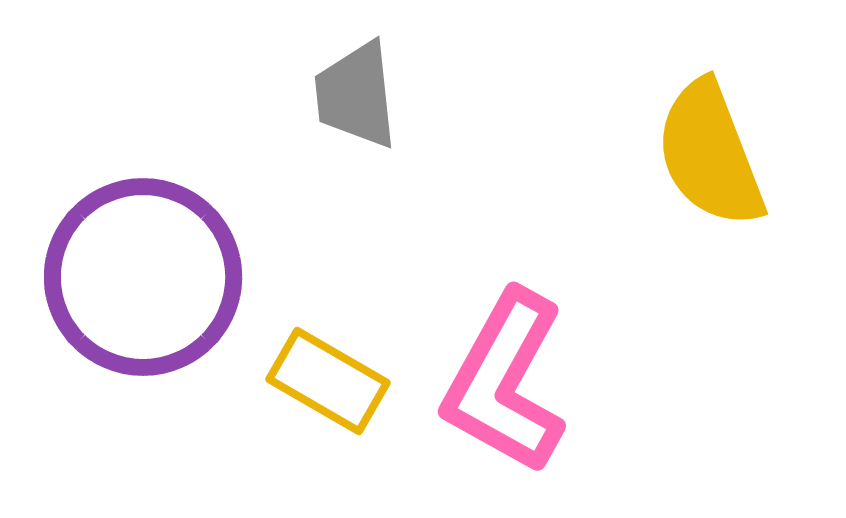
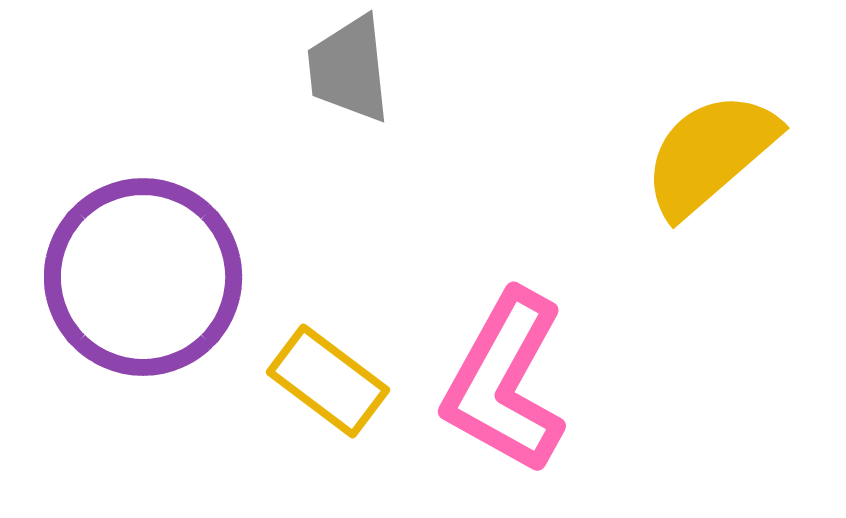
gray trapezoid: moved 7 px left, 26 px up
yellow semicircle: rotated 70 degrees clockwise
yellow rectangle: rotated 7 degrees clockwise
